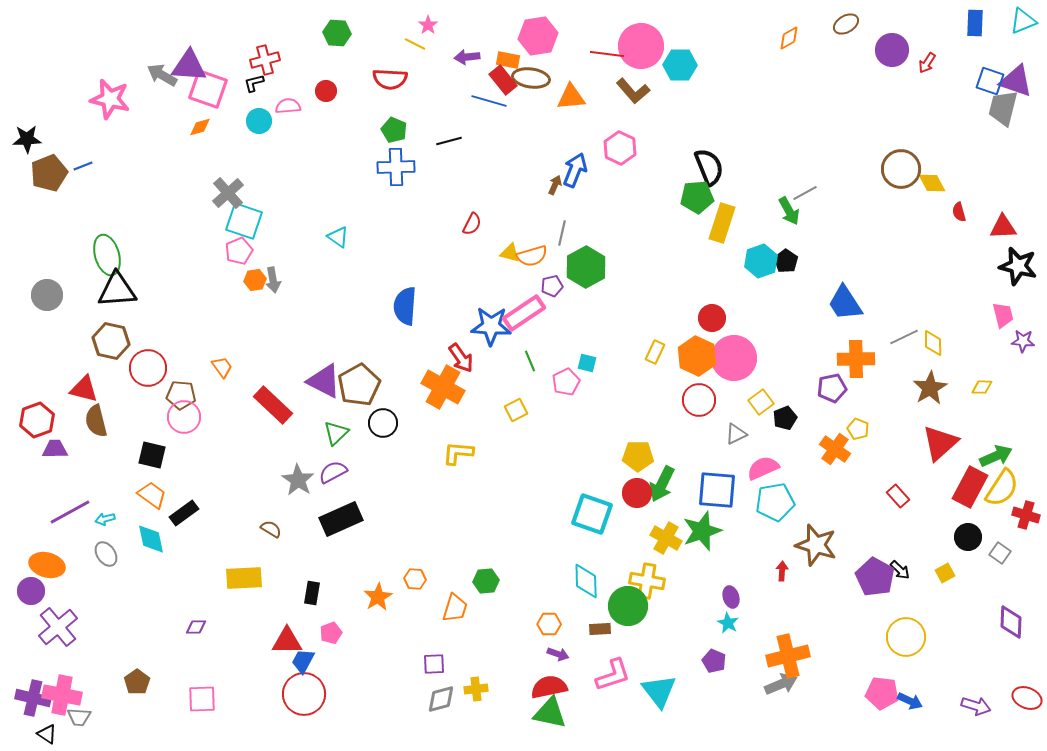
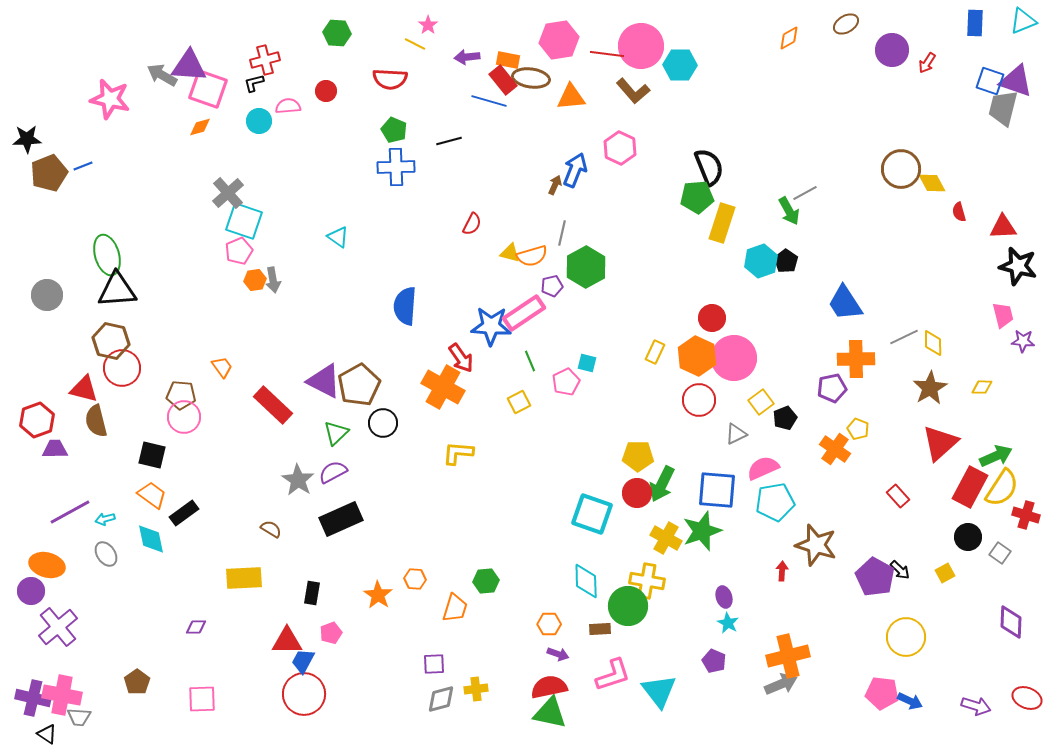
pink hexagon at (538, 36): moved 21 px right, 4 px down
red circle at (148, 368): moved 26 px left
yellow square at (516, 410): moved 3 px right, 8 px up
orange star at (378, 597): moved 2 px up; rotated 8 degrees counterclockwise
purple ellipse at (731, 597): moved 7 px left
